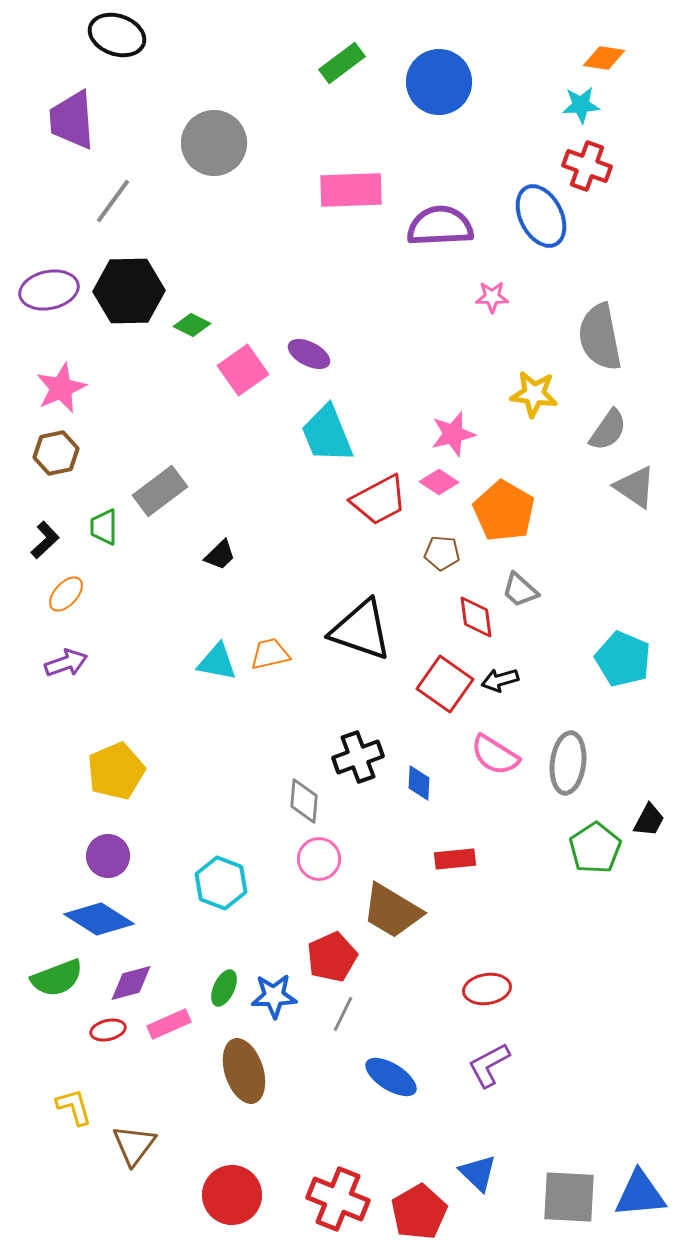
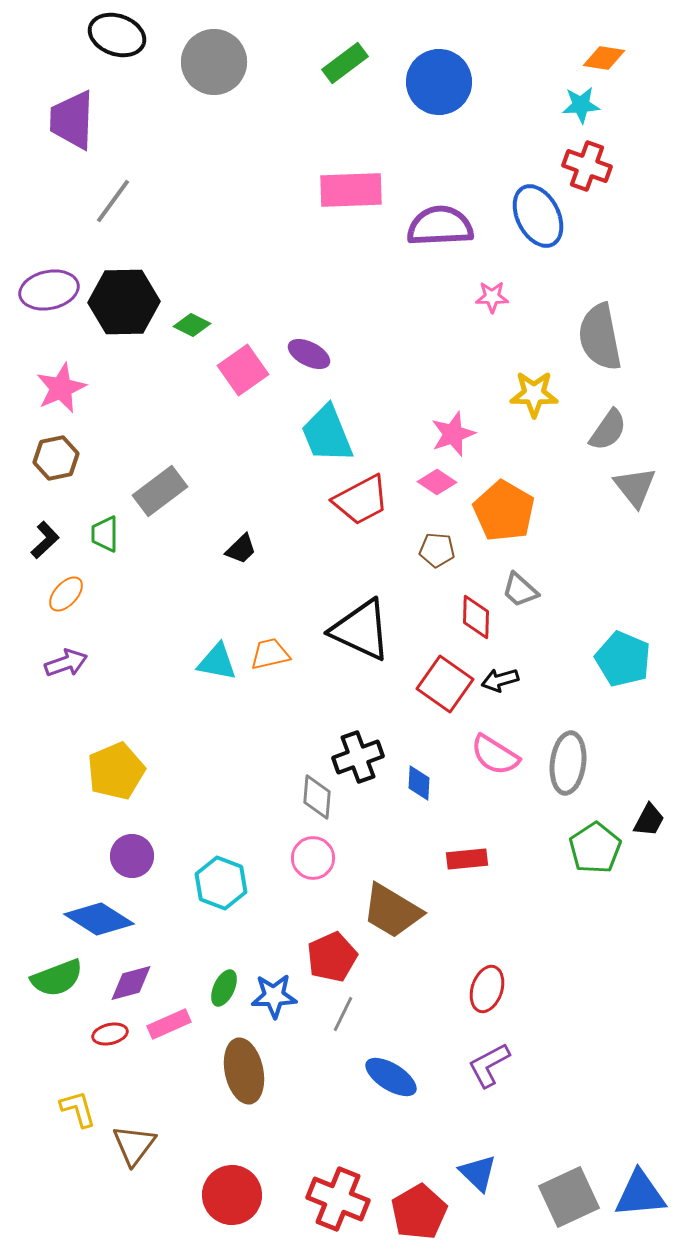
green rectangle at (342, 63): moved 3 px right
purple trapezoid at (72, 120): rotated 6 degrees clockwise
gray circle at (214, 143): moved 81 px up
blue ellipse at (541, 216): moved 3 px left
black hexagon at (129, 291): moved 5 px left, 11 px down
yellow star at (534, 394): rotated 6 degrees counterclockwise
pink star at (453, 434): rotated 6 degrees counterclockwise
brown hexagon at (56, 453): moved 5 px down
pink diamond at (439, 482): moved 2 px left
gray triangle at (635, 487): rotated 18 degrees clockwise
red trapezoid at (379, 500): moved 18 px left
green trapezoid at (104, 527): moved 1 px right, 7 px down
brown pentagon at (442, 553): moved 5 px left, 3 px up
black trapezoid at (220, 555): moved 21 px right, 6 px up
red diamond at (476, 617): rotated 9 degrees clockwise
black triangle at (361, 630): rotated 6 degrees clockwise
gray diamond at (304, 801): moved 13 px right, 4 px up
purple circle at (108, 856): moved 24 px right
pink circle at (319, 859): moved 6 px left, 1 px up
red rectangle at (455, 859): moved 12 px right
red ellipse at (487, 989): rotated 63 degrees counterclockwise
red ellipse at (108, 1030): moved 2 px right, 4 px down
brown ellipse at (244, 1071): rotated 6 degrees clockwise
yellow L-shape at (74, 1107): moved 4 px right, 2 px down
gray square at (569, 1197): rotated 28 degrees counterclockwise
